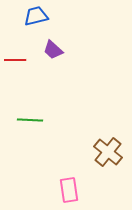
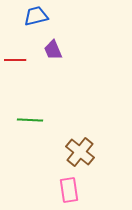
purple trapezoid: rotated 25 degrees clockwise
brown cross: moved 28 px left
